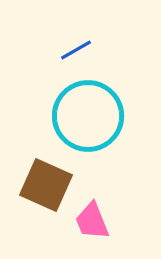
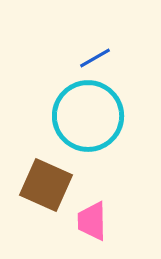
blue line: moved 19 px right, 8 px down
pink trapezoid: rotated 21 degrees clockwise
